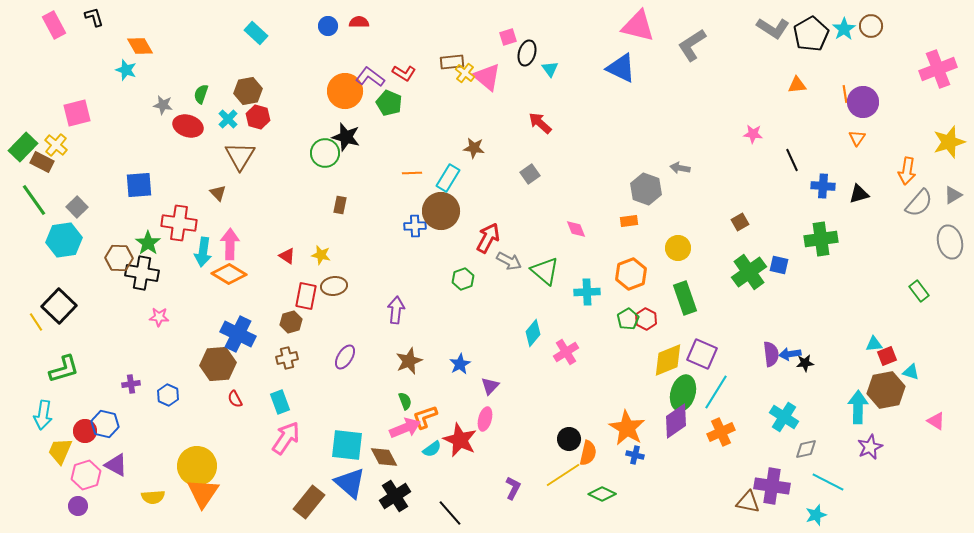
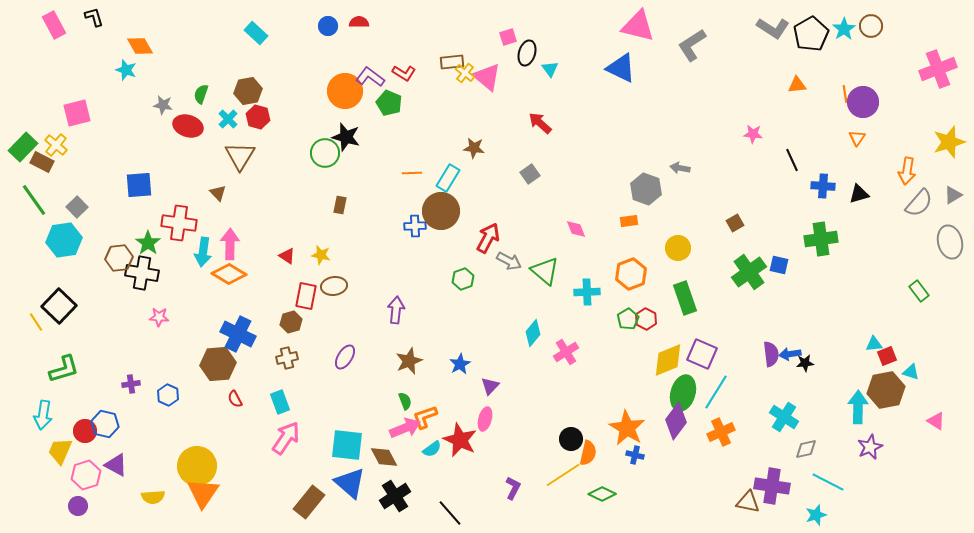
brown square at (740, 222): moved 5 px left, 1 px down
brown hexagon at (119, 258): rotated 8 degrees counterclockwise
purple diamond at (676, 421): rotated 18 degrees counterclockwise
black circle at (569, 439): moved 2 px right
